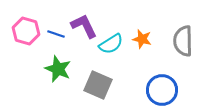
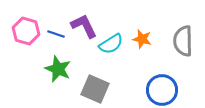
gray square: moved 3 px left, 4 px down
